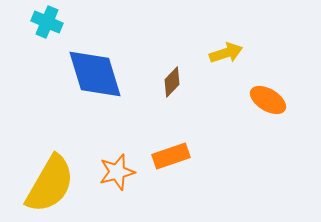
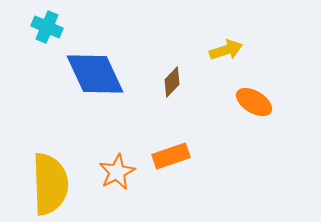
cyan cross: moved 5 px down
yellow arrow: moved 3 px up
blue diamond: rotated 8 degrees counterclockwise
orange ellipse: moved 14 px left, 2 px down
orange star: rotated 12 degrees counterclockwise
yellow semicircle: rotated 32 degrees counterclockwise
